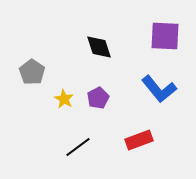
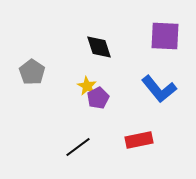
yellow star: moved 23 px right, 13 px up
red rectangle: rotated 8 degrees clockwise
